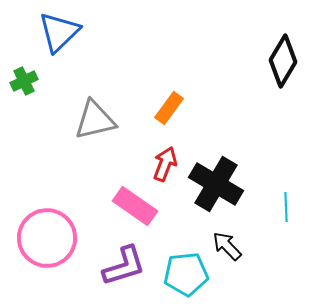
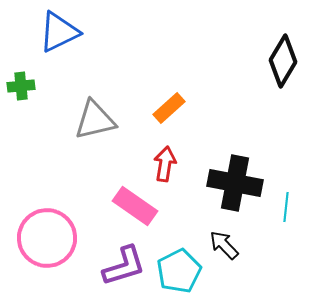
blue triangle: rotated 18 degrees clockwise
green cross: moved 3 px left, 5 px down; rotated 20 degrees clockwise
orange rectangle: rotated 12 degrees clockwise
red arrow: rotated 12 degrees counterclockwise
black cross: moved 19 px right, 1 px up; rotated 20 degrees counterclockwise
cyan line: rotated 8 degrees clockwise
black arrow: moved 3 px left, 1 px up
cyan pentagon: moved 7 px left, 3 px up; rotated 21 degrees counterclockwise
